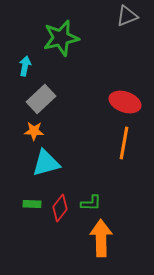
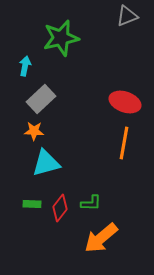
orange arrow: rotated 129 degrees counterclockwise
